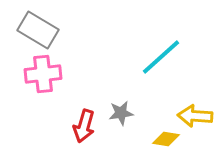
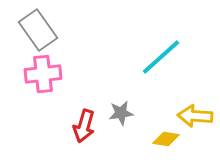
gray rectangle: rotated 24 degrees clockwise
